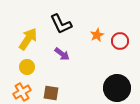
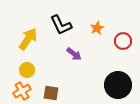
black L-shape: moved 1 px down
orange star: moved 7 px up
red circle: moved 3 px right
purple arrow: moved 12 px right
yellow circle: moved 3 px down
black circle: moved 1 px right, 3 px up
orange cross: moved 1 px up
